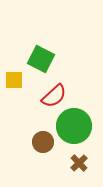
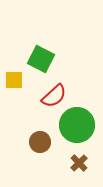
green circle: moved 3 px right, 1 px up
brown circle: moved 3 px left
